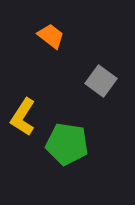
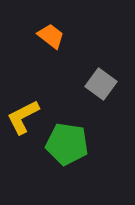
gray square: moved 3 px down
yellow L-shape: rotated 30 degrees clockwise
